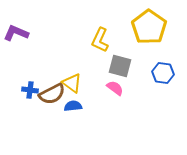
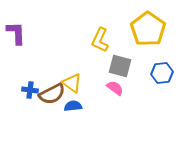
yellow pentagon: moved 1 px left, 2 px down
purple L-shape: rotated 65 degrees clockwise
blue hexagon: moved 1 px left; rotated 15 degrees counterclockwise
